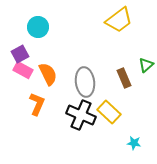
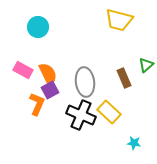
yellow trapezoid: rotated 52 degrees clockwise
purple square: moved 30 px right, 36 px down
